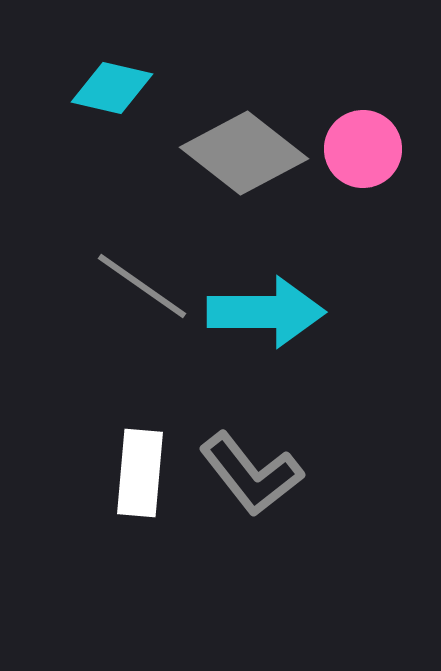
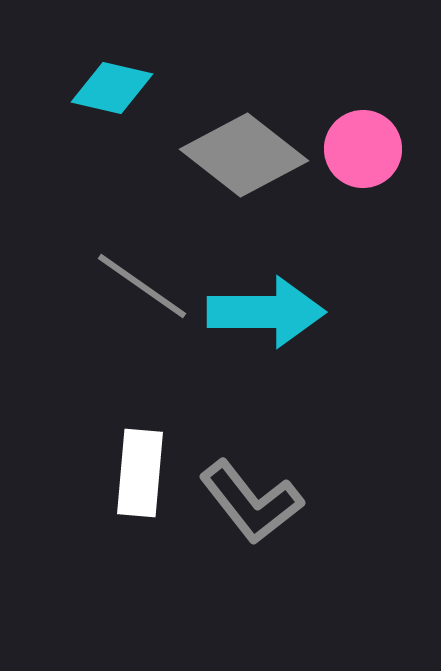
gray diamond: moved 2 px down
gray L-shape: moved 28 px down
